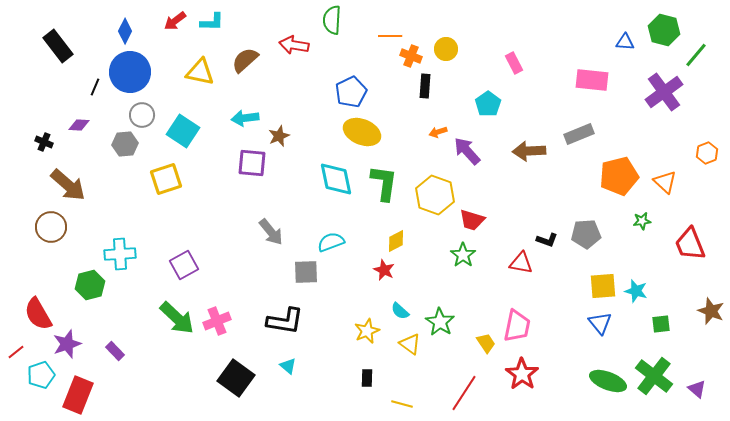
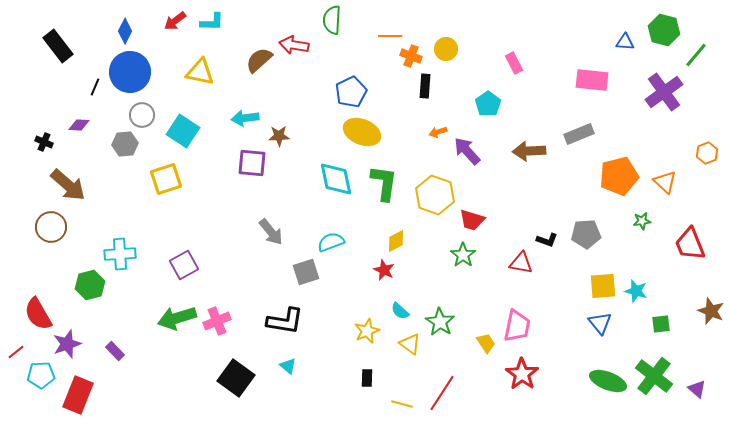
brown semicircle at (245, 60): moved 14 px right
brown star at (279, 136): rotated 20 degrees clockwise
gray square at (306, 272): rotated 16 degrees counterclockwise
green arrow at (177, 318): rotated 120 degrees clockwise
cyan pentagon at (41, 375): rotated 16 degrees clockwise
red line at (464, 393): moved 22 px left
